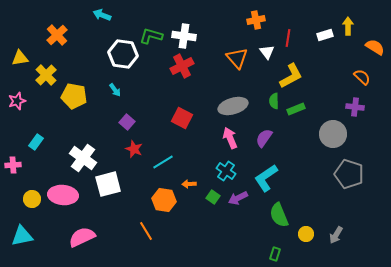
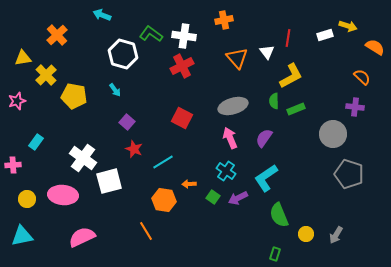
orange cross at (256, 20): moved 32 px left
yellow arrow at (348, 26): rotated 108 degrees clockwise
green L-shape at (151, 36): moved 2 px up; rotated 20 degrees clockwise
white hexagon at (123, 54): rotated 8 degrees clockwise
yellow triangle at (20, 58): moved 3 px right
white square at (108, 184): moved 1 px right, 3 px up
yellow circle at (32, 199): moved 5 px left
